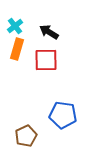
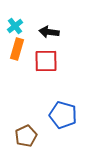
black arrow: rotated 24 degrees counterclockwise
red square: moved 1 px down
blue pentagon: rotated 8 degrees clockwise
